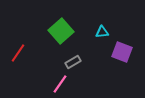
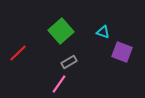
cyan triangle: moved 1 px right; rotated 24 degrees clockwise
red line: rotated 12 degrees clockwise
gray rectangle: moved 4 px left
pink line: moved 1 px left
